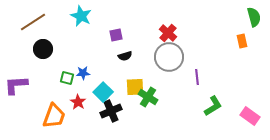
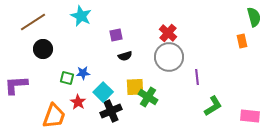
pink rectangle: rotated 30 degrees counterclockwise
